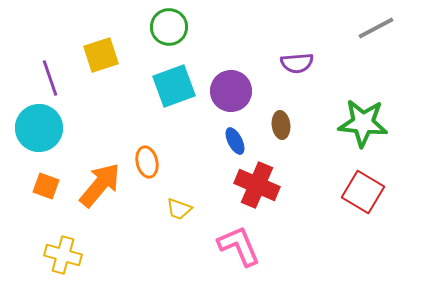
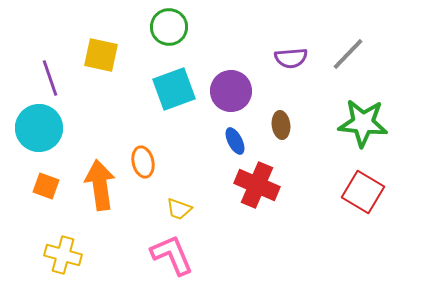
gray line: moved 28 px left, 26 px down; rotated 18 degrees counterclockwise
yellow square: rotated 30 degrees clockwise
purple semicircle: moved 6 px left, 5 px up
cyan square: moved 3 px down
orange ellipse: moved 4 px left
orange arrow: rotated 48 degrees counterclockwise
pink L-shape: moved 67 px left, 9 px down
